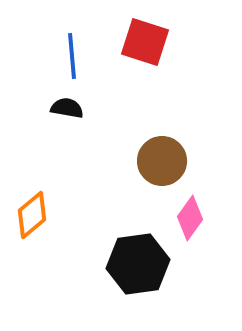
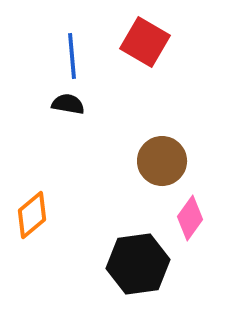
red square: rotated 12 degrees clockwise
black semicircle: moved 1 px right, 4 px up
